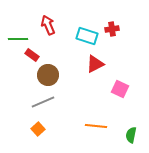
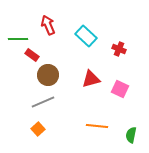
red cross: moved 7 px right, 20 px down; rotated 32 degrees clockwise
cyan rectangle: moved 1 px left; rotated 25 degrees clockwise
red triangle: moved 4 px left, 15 px down; rotated 12 degrees clockwise
orange line: moved 1 px right
